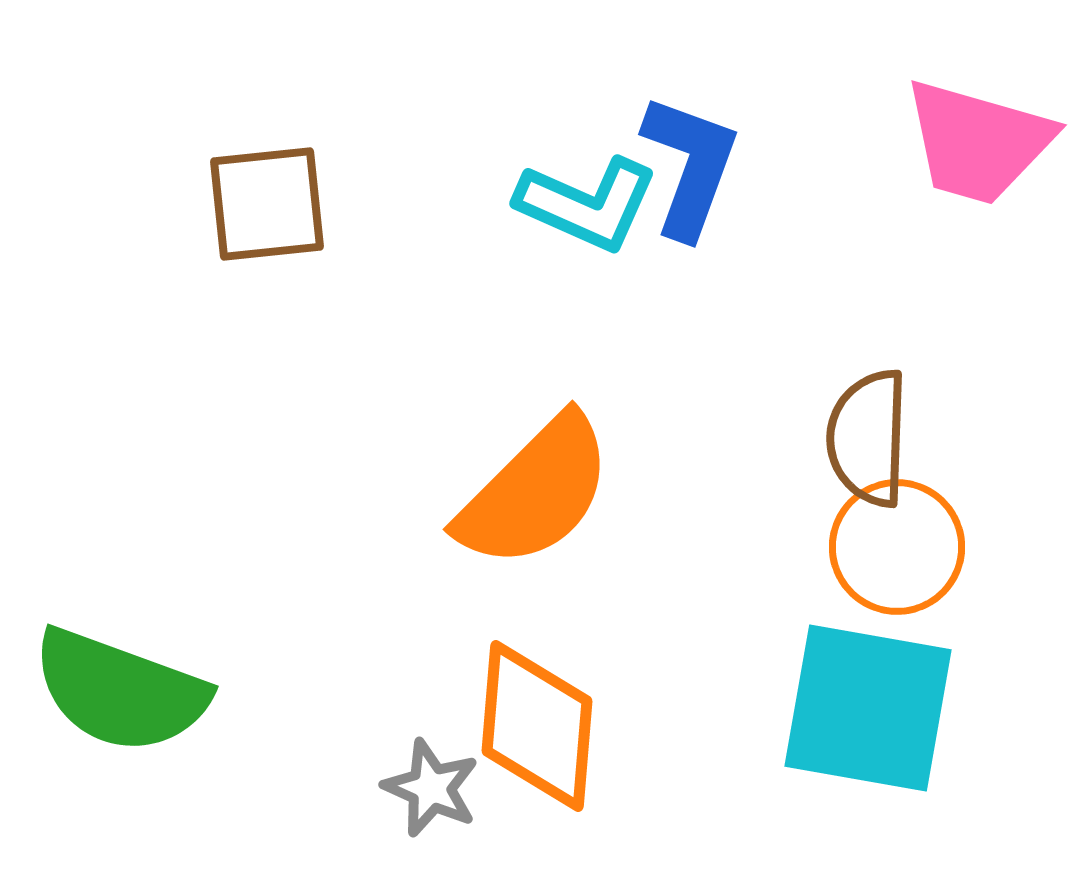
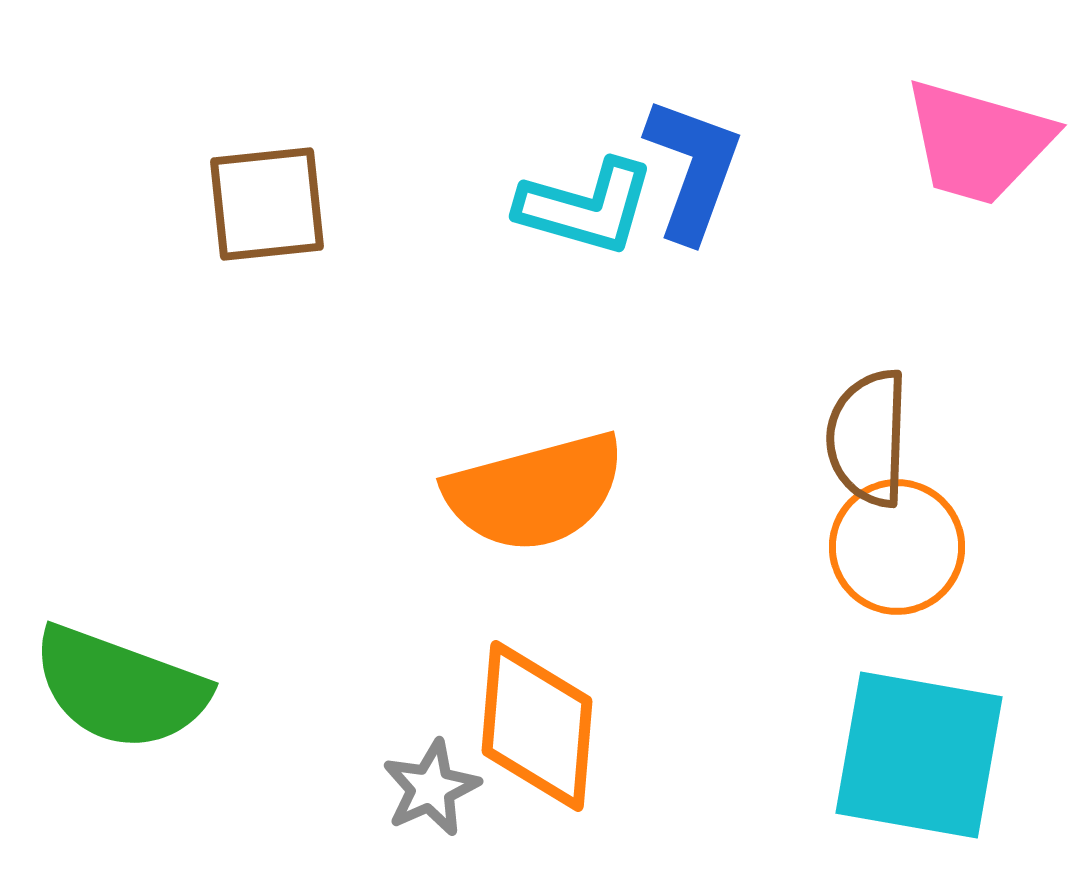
blue L-shape: moved 3 px right, 3 px down
cyan L-shape: moved 1 px left, 3 px down; rotated 8 degrees counterclockwise
orange semicircle: rotated 30 degrees clockwise
green semicircle: moved 3 px up
cyan square: moved 51 px right, 47 px down
gray star: rotated 24 degrees clockwise
